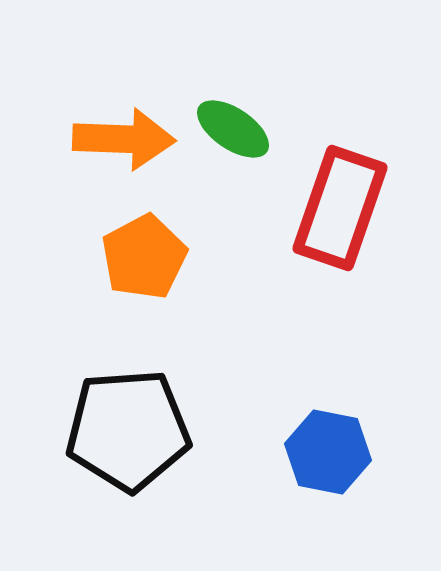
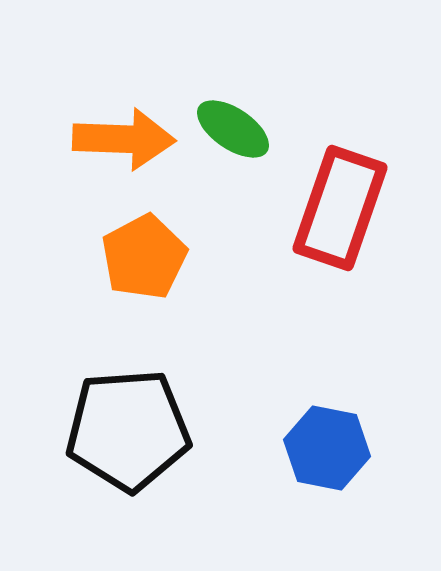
blue hexagon: moved 1 px left, 4 px up
